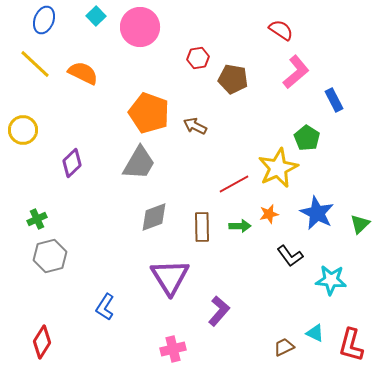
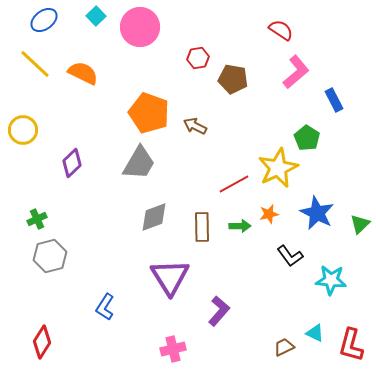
blue ellipse: rotated 32 degrees clockwise
